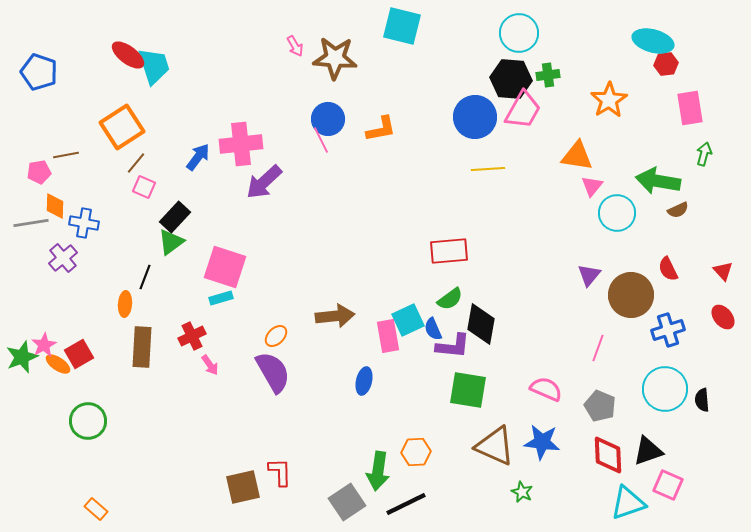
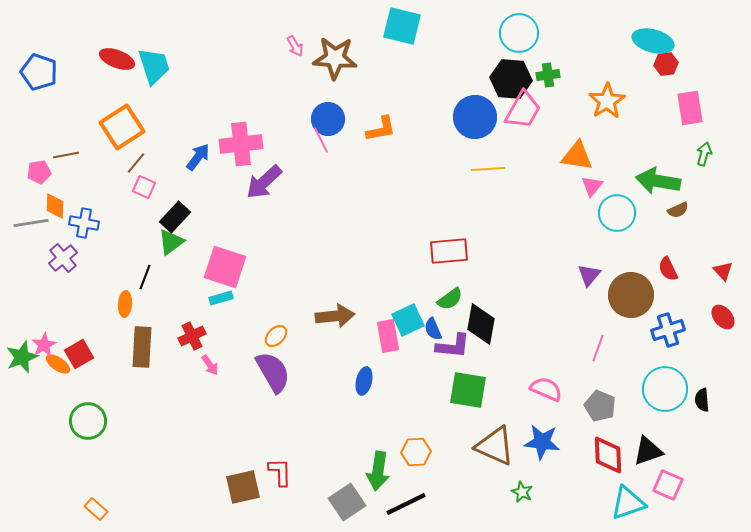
red ellipse at (128, 55): moved 11 px left, 4 px down; rotated 16 degrees counterclockwise
orange star at (609, 100): moved 2 px left, 1 px down
